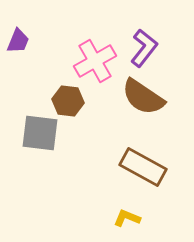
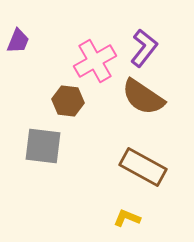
gray square: moved 3 px right, 13 px down
